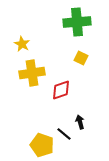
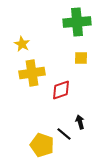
yellow square: rotated 24 degrees counterclockwise
